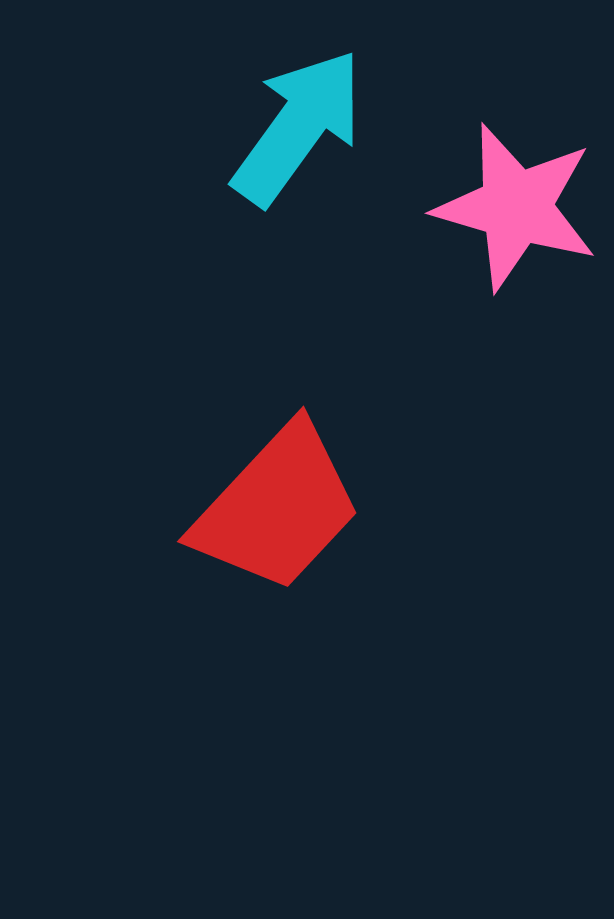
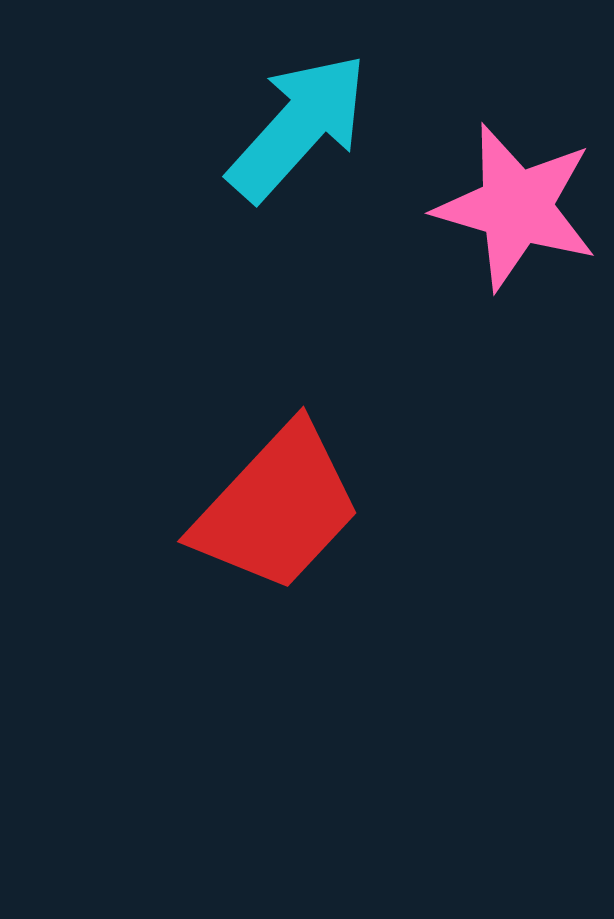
cyan arrow: rotated 6 degrees clockwise
